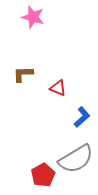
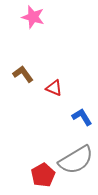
brown L-shape: rotated 55 degrees clockwise
red triangle: moved 4 px left
blue L-shape: rotated 80 degrees counterclockwise
gray semicircle: moved 1 px down
